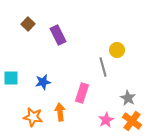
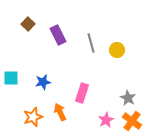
gray line: moved 12 px left, 24 px up
orange arrow: rotated 18 degrees counterclockwise
orange star: rotated 30 degrees counterclockwise
